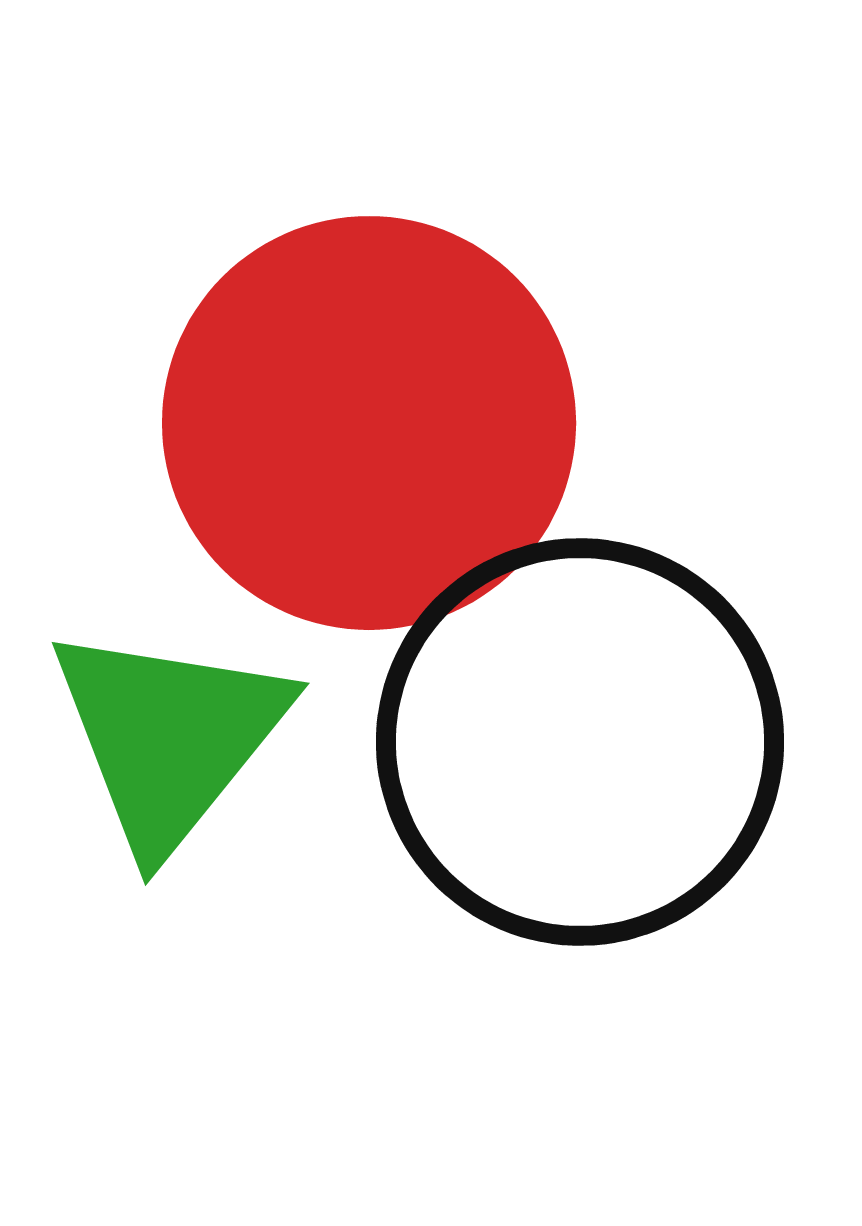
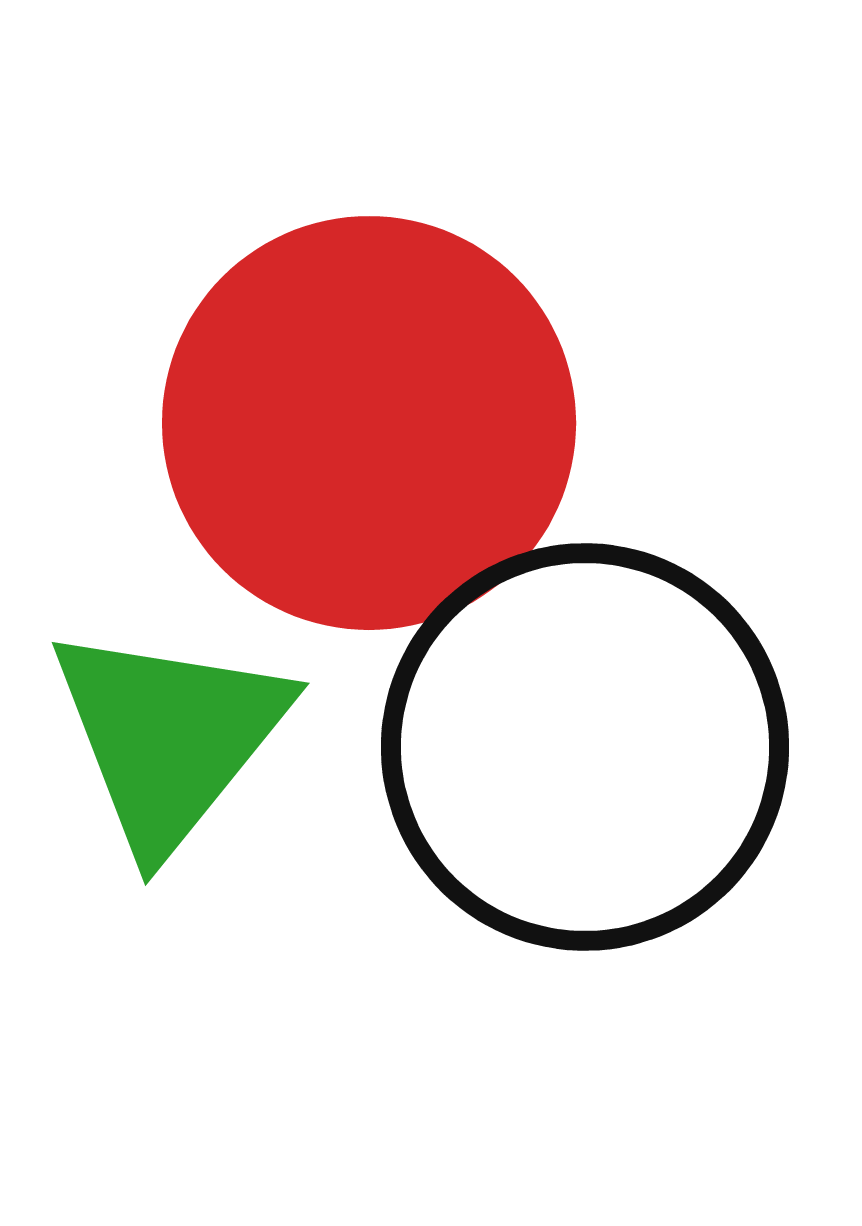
black circle: moved 5 px right, 5 px down
